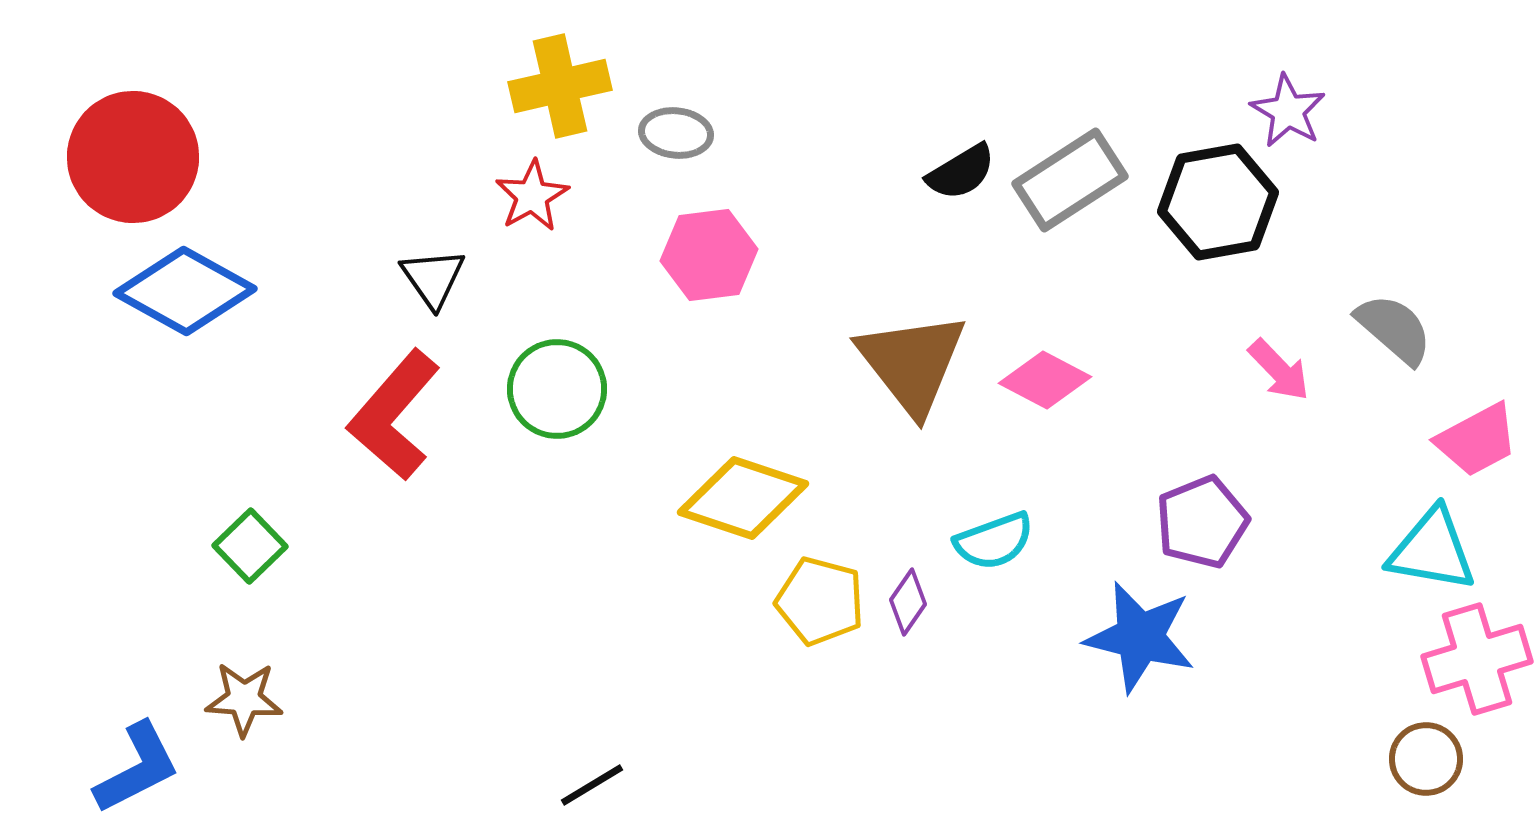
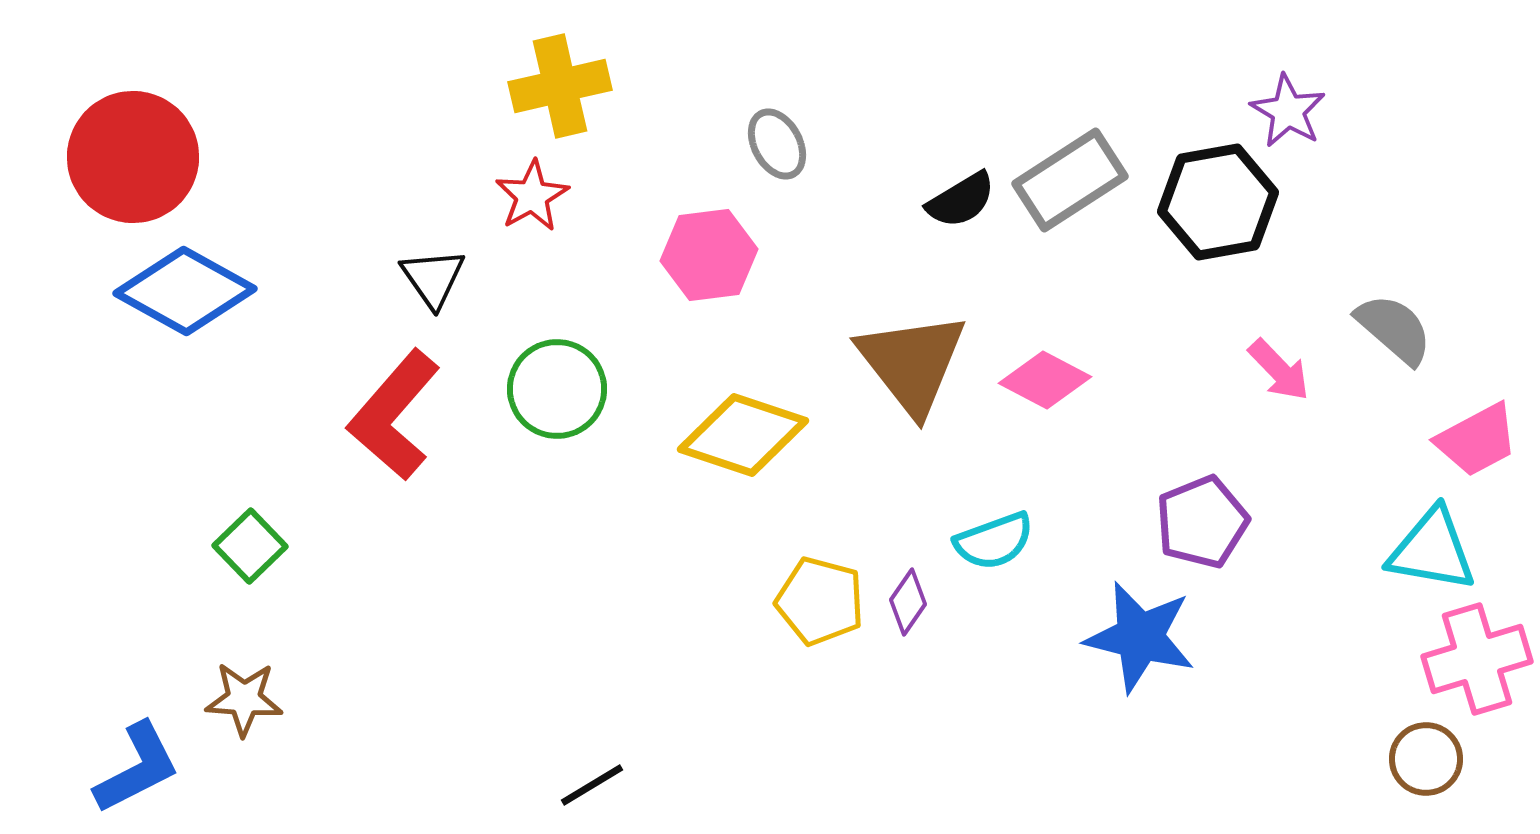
gray ellipse: moved 101 px right, 11 px down; rotated 56 degrees clockwise
black semicircle: moved 28 px down
yellow diamond: moved 63 px up
